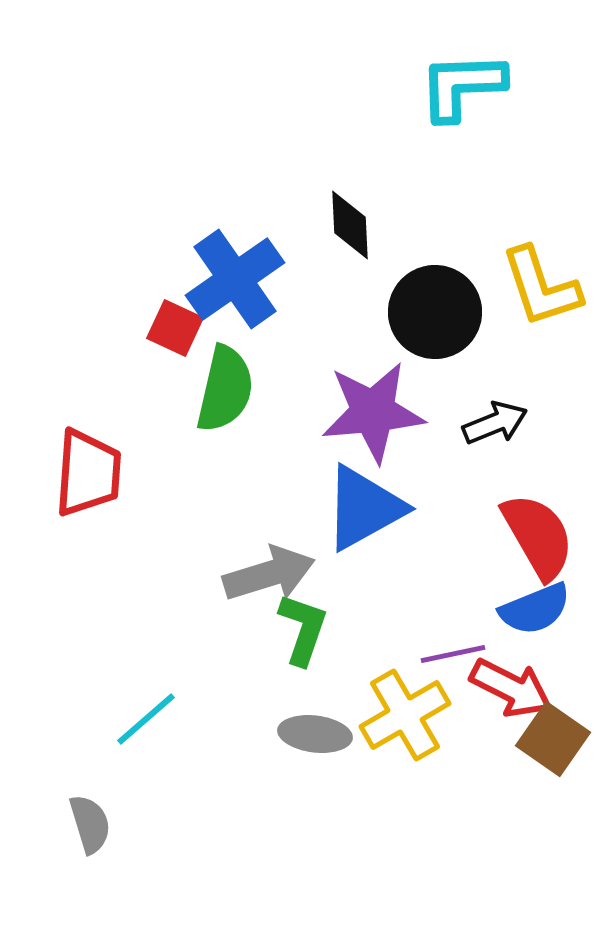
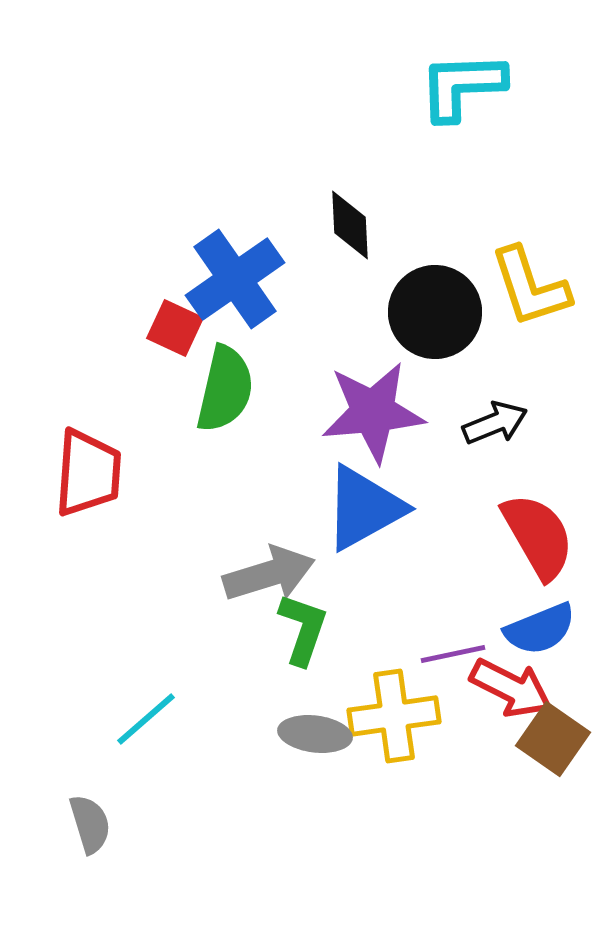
yellow L-shape: moved 11 px left
blue semicircle: moved 5 px right, 20 px down
yellow cross: moved 11 px left, 1 px down; rotated 22 degrees clockwise
